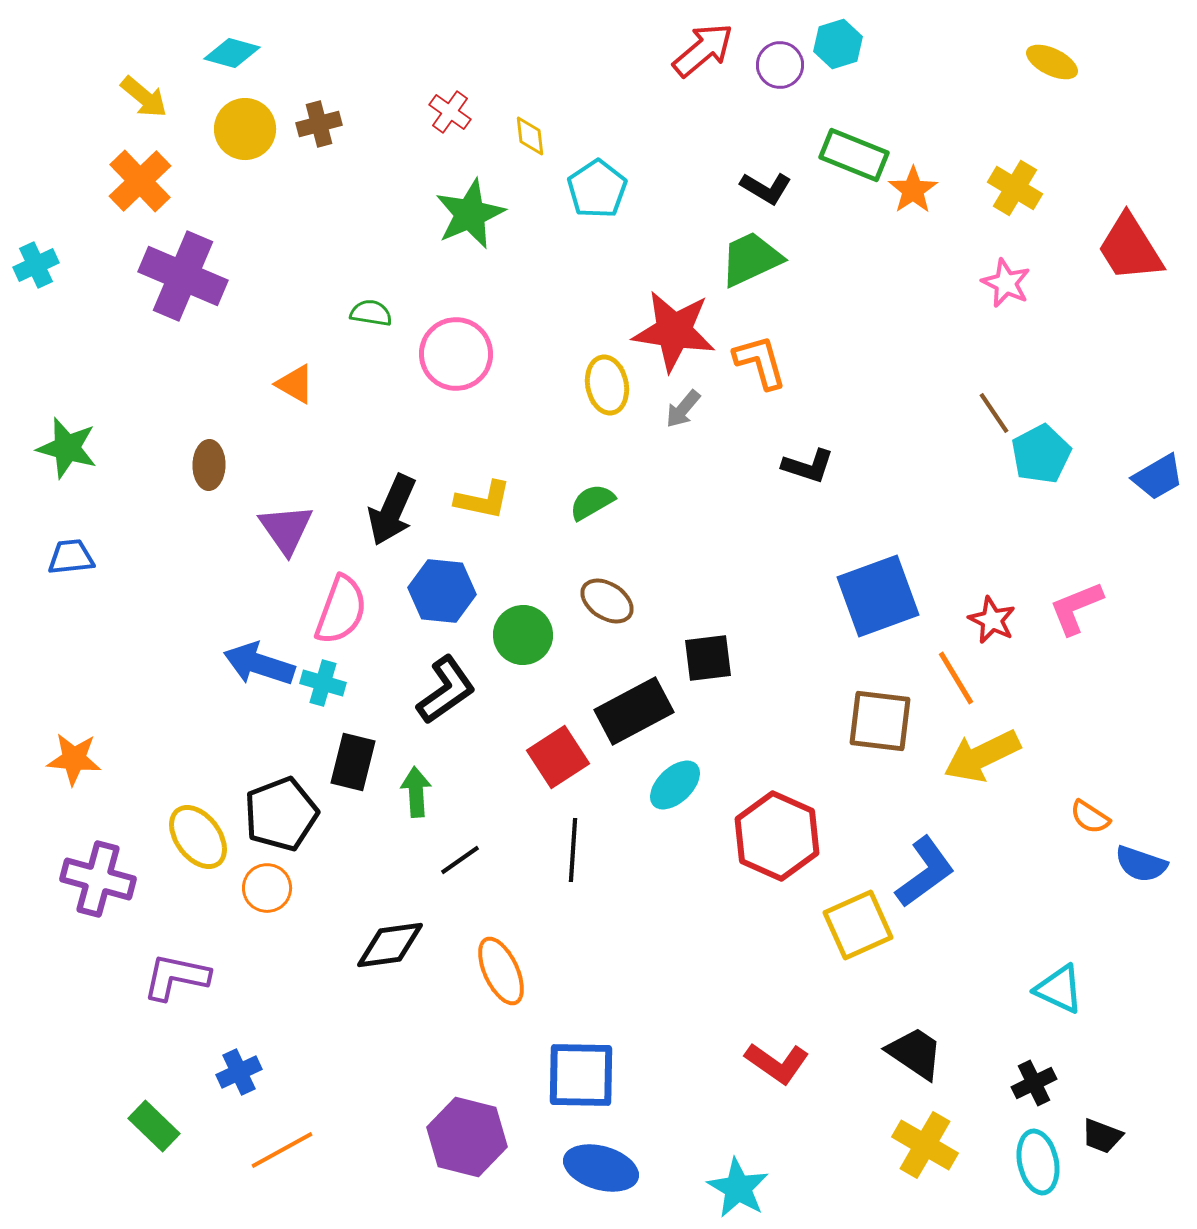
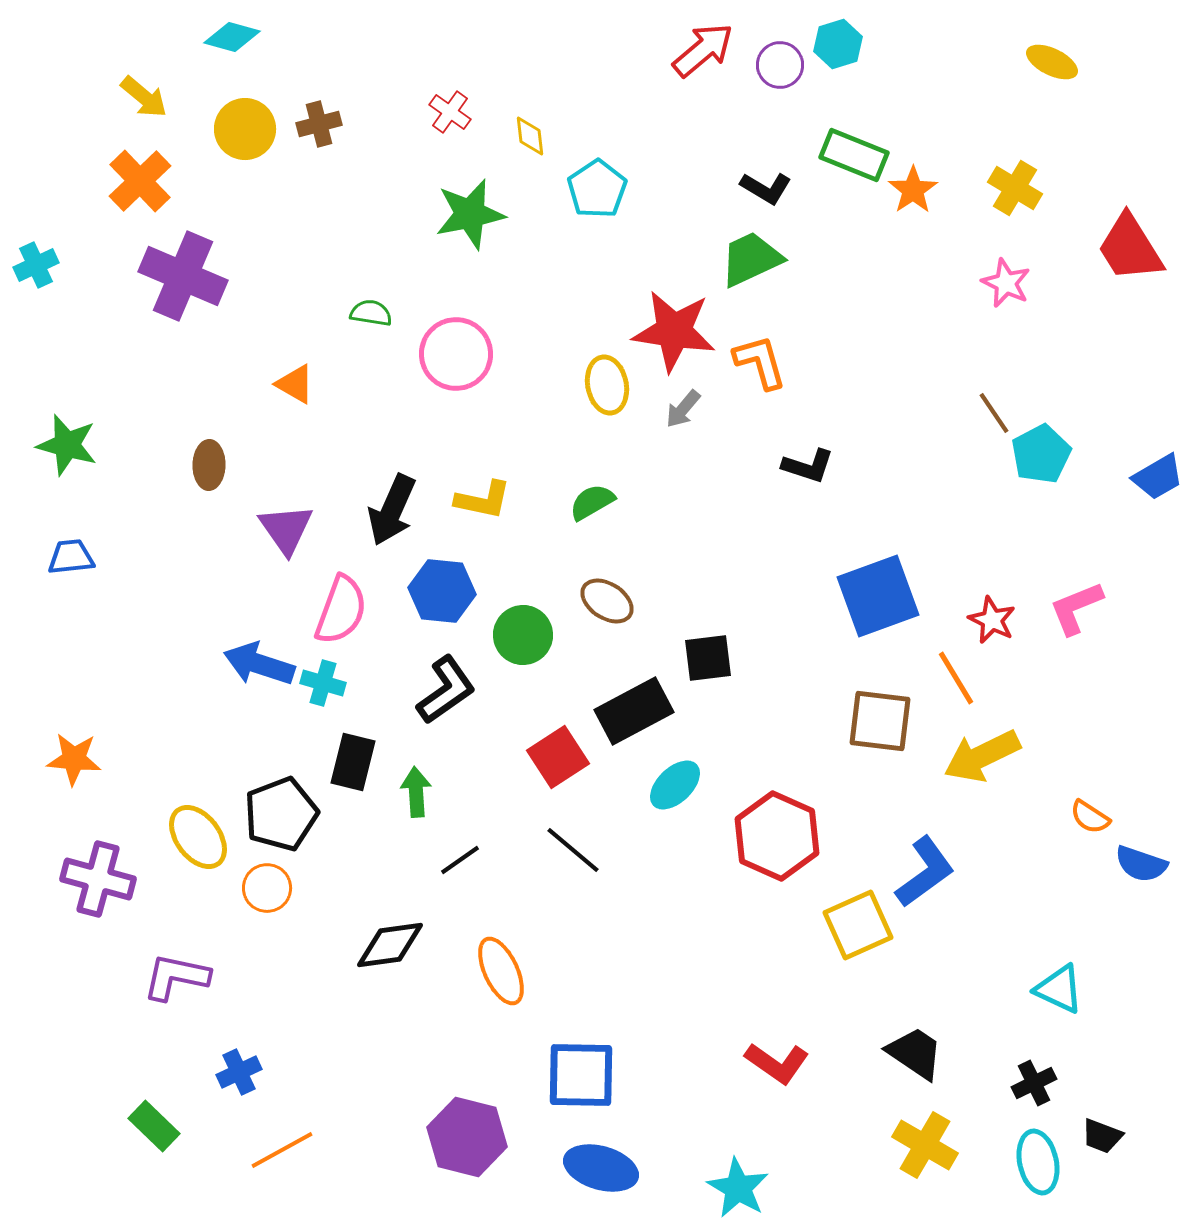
cyan diamond at (232, 53): moved 16 px up
green star at (470, 214): rotated 12 degrees clockwise
green star at (67, 448): moved 3 px up
black line at (573, 850): rotated 54 degrees counterclockwise
